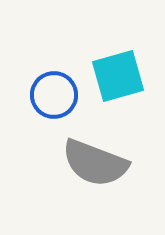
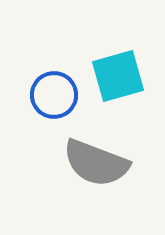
gray semicircle: moved 1 px right
